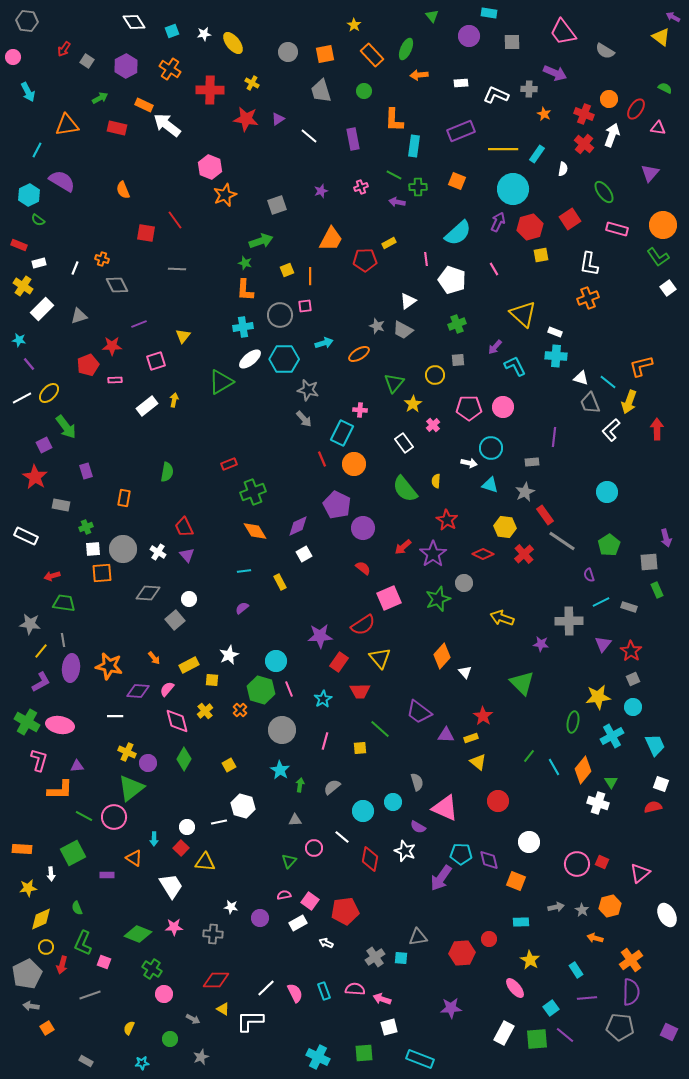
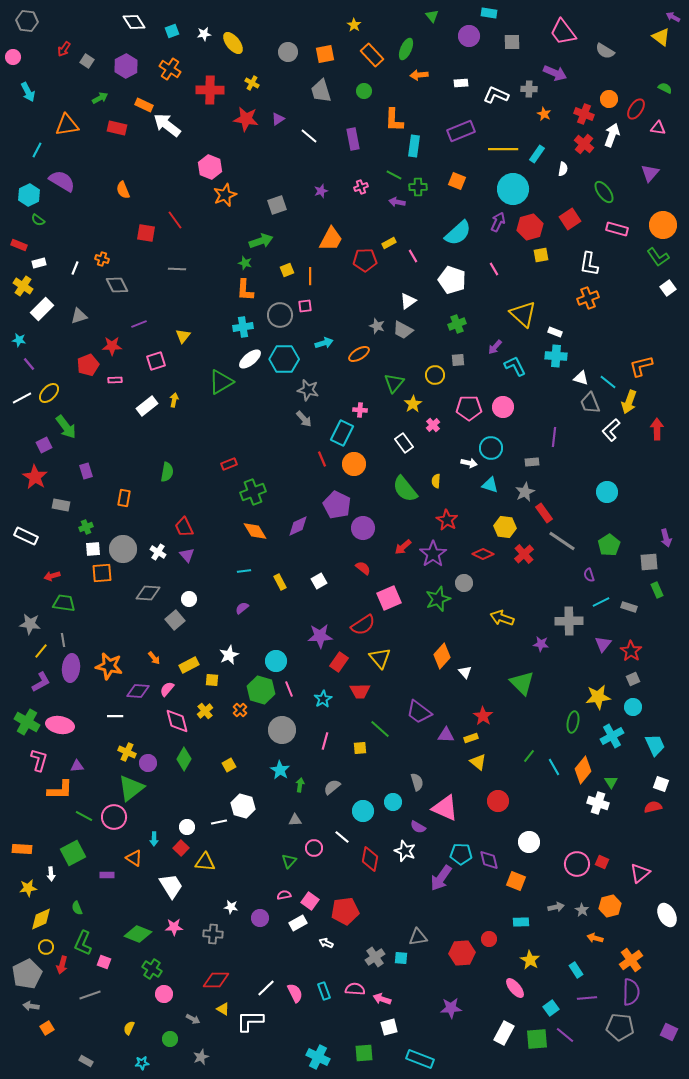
pink line at (426, 259): moved 13 px left, 3 px up; rotated 24 degrees counterclockwise
red rectangle at (545, 515): moved 1 px left, 2 px up
white square at (304, 554): moved 15 px right, 27 px down
